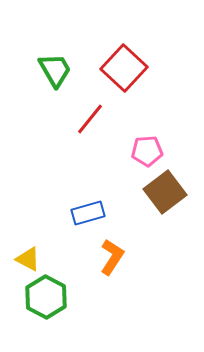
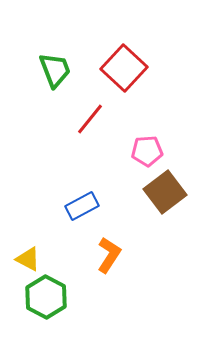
green trapezoid: rotated 9 degrees clockwise
blue rectangle: moved 6 px left, 7 px up; rotated 12 degrees counterclockwise
orange L-shape: moved 3 px left, 2 px up
